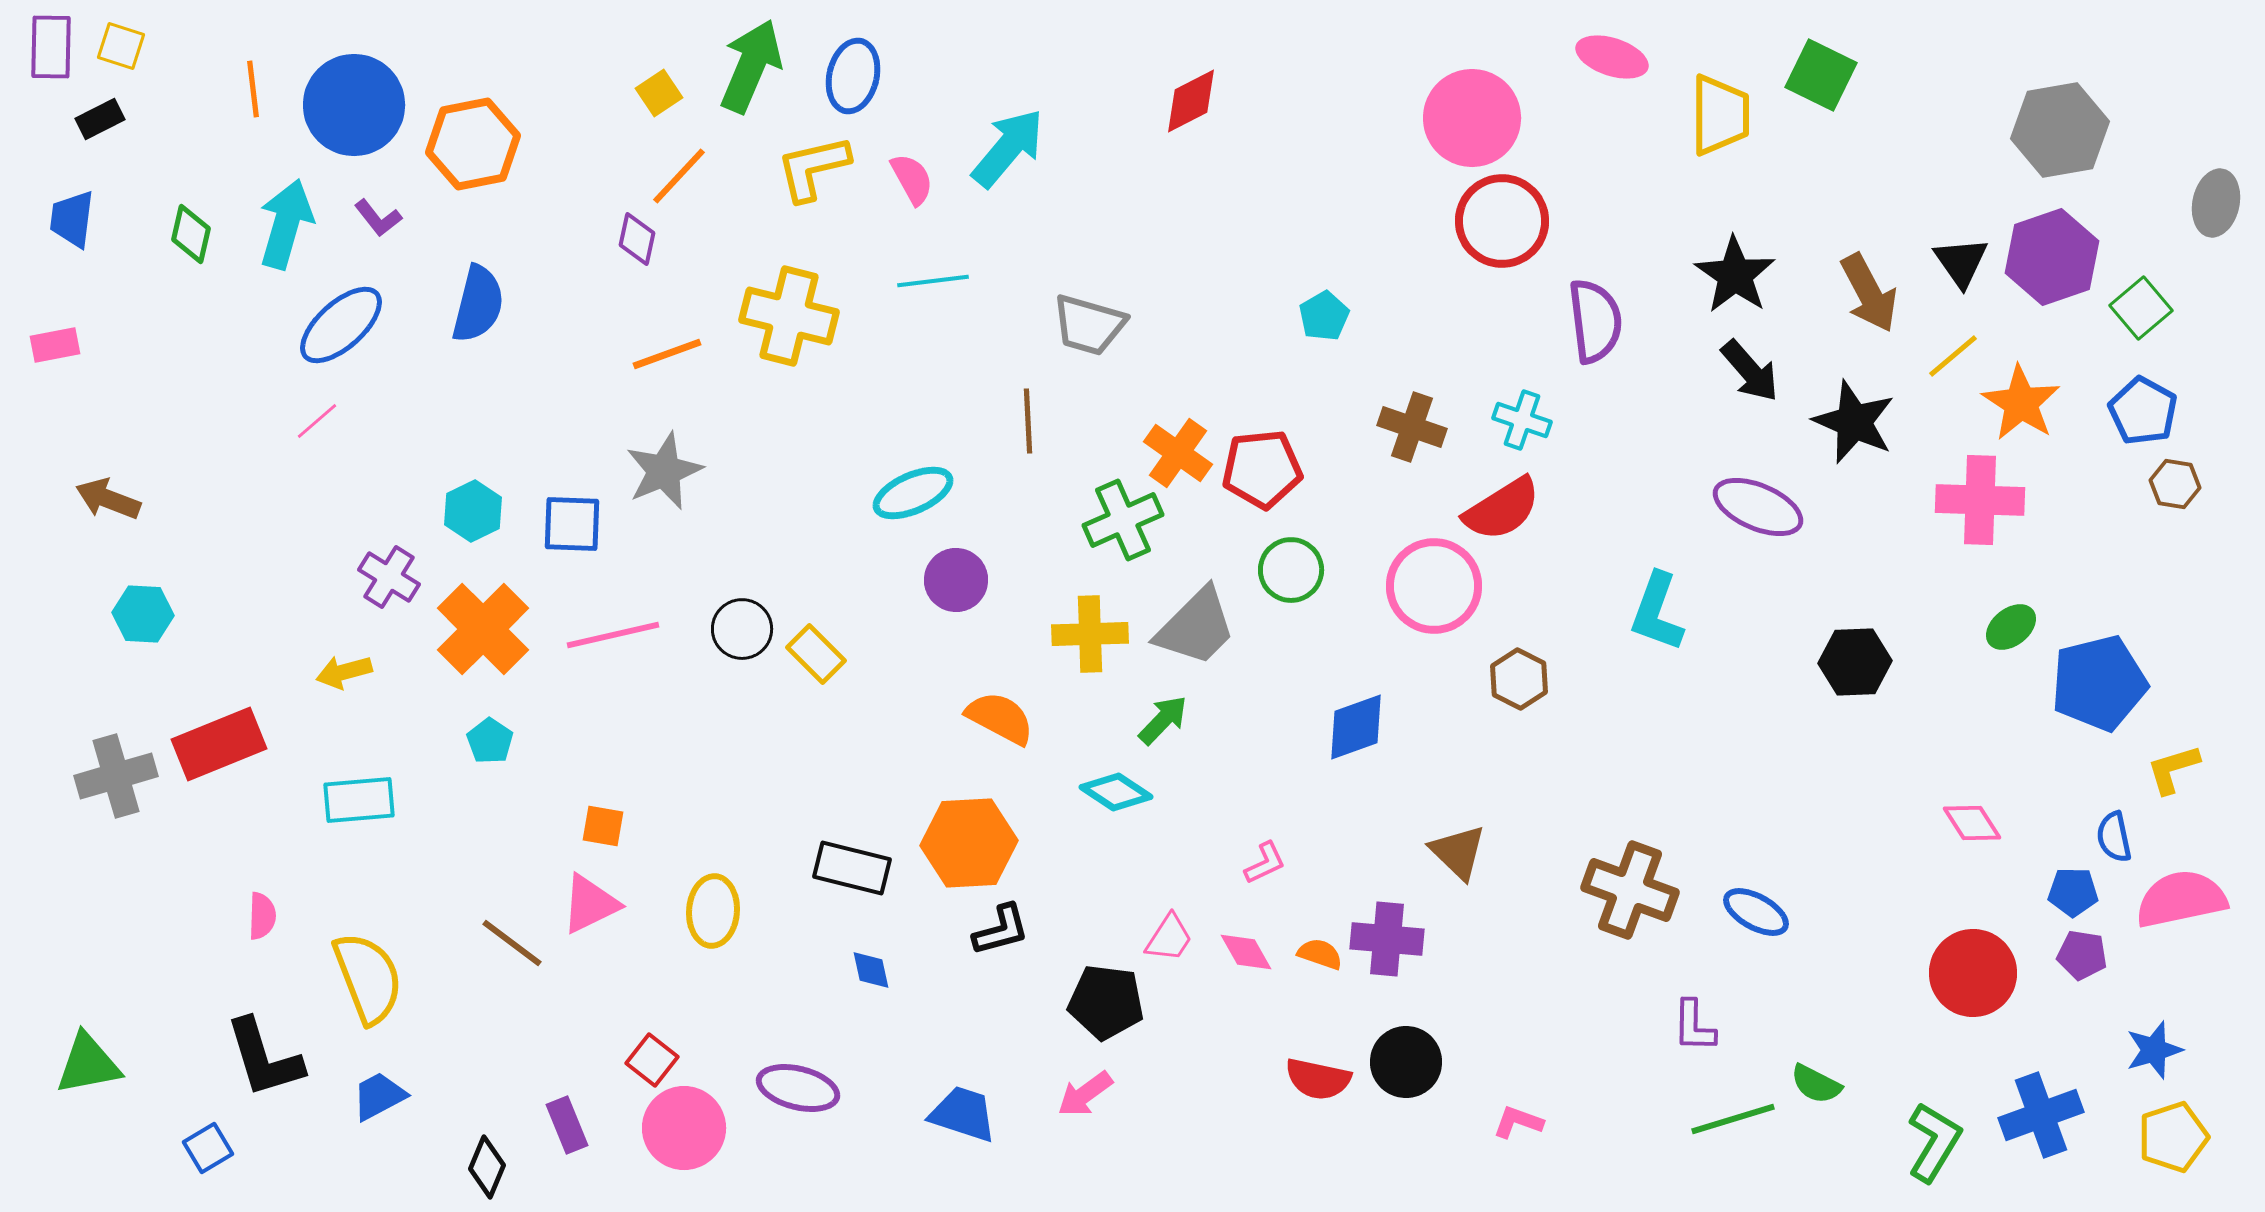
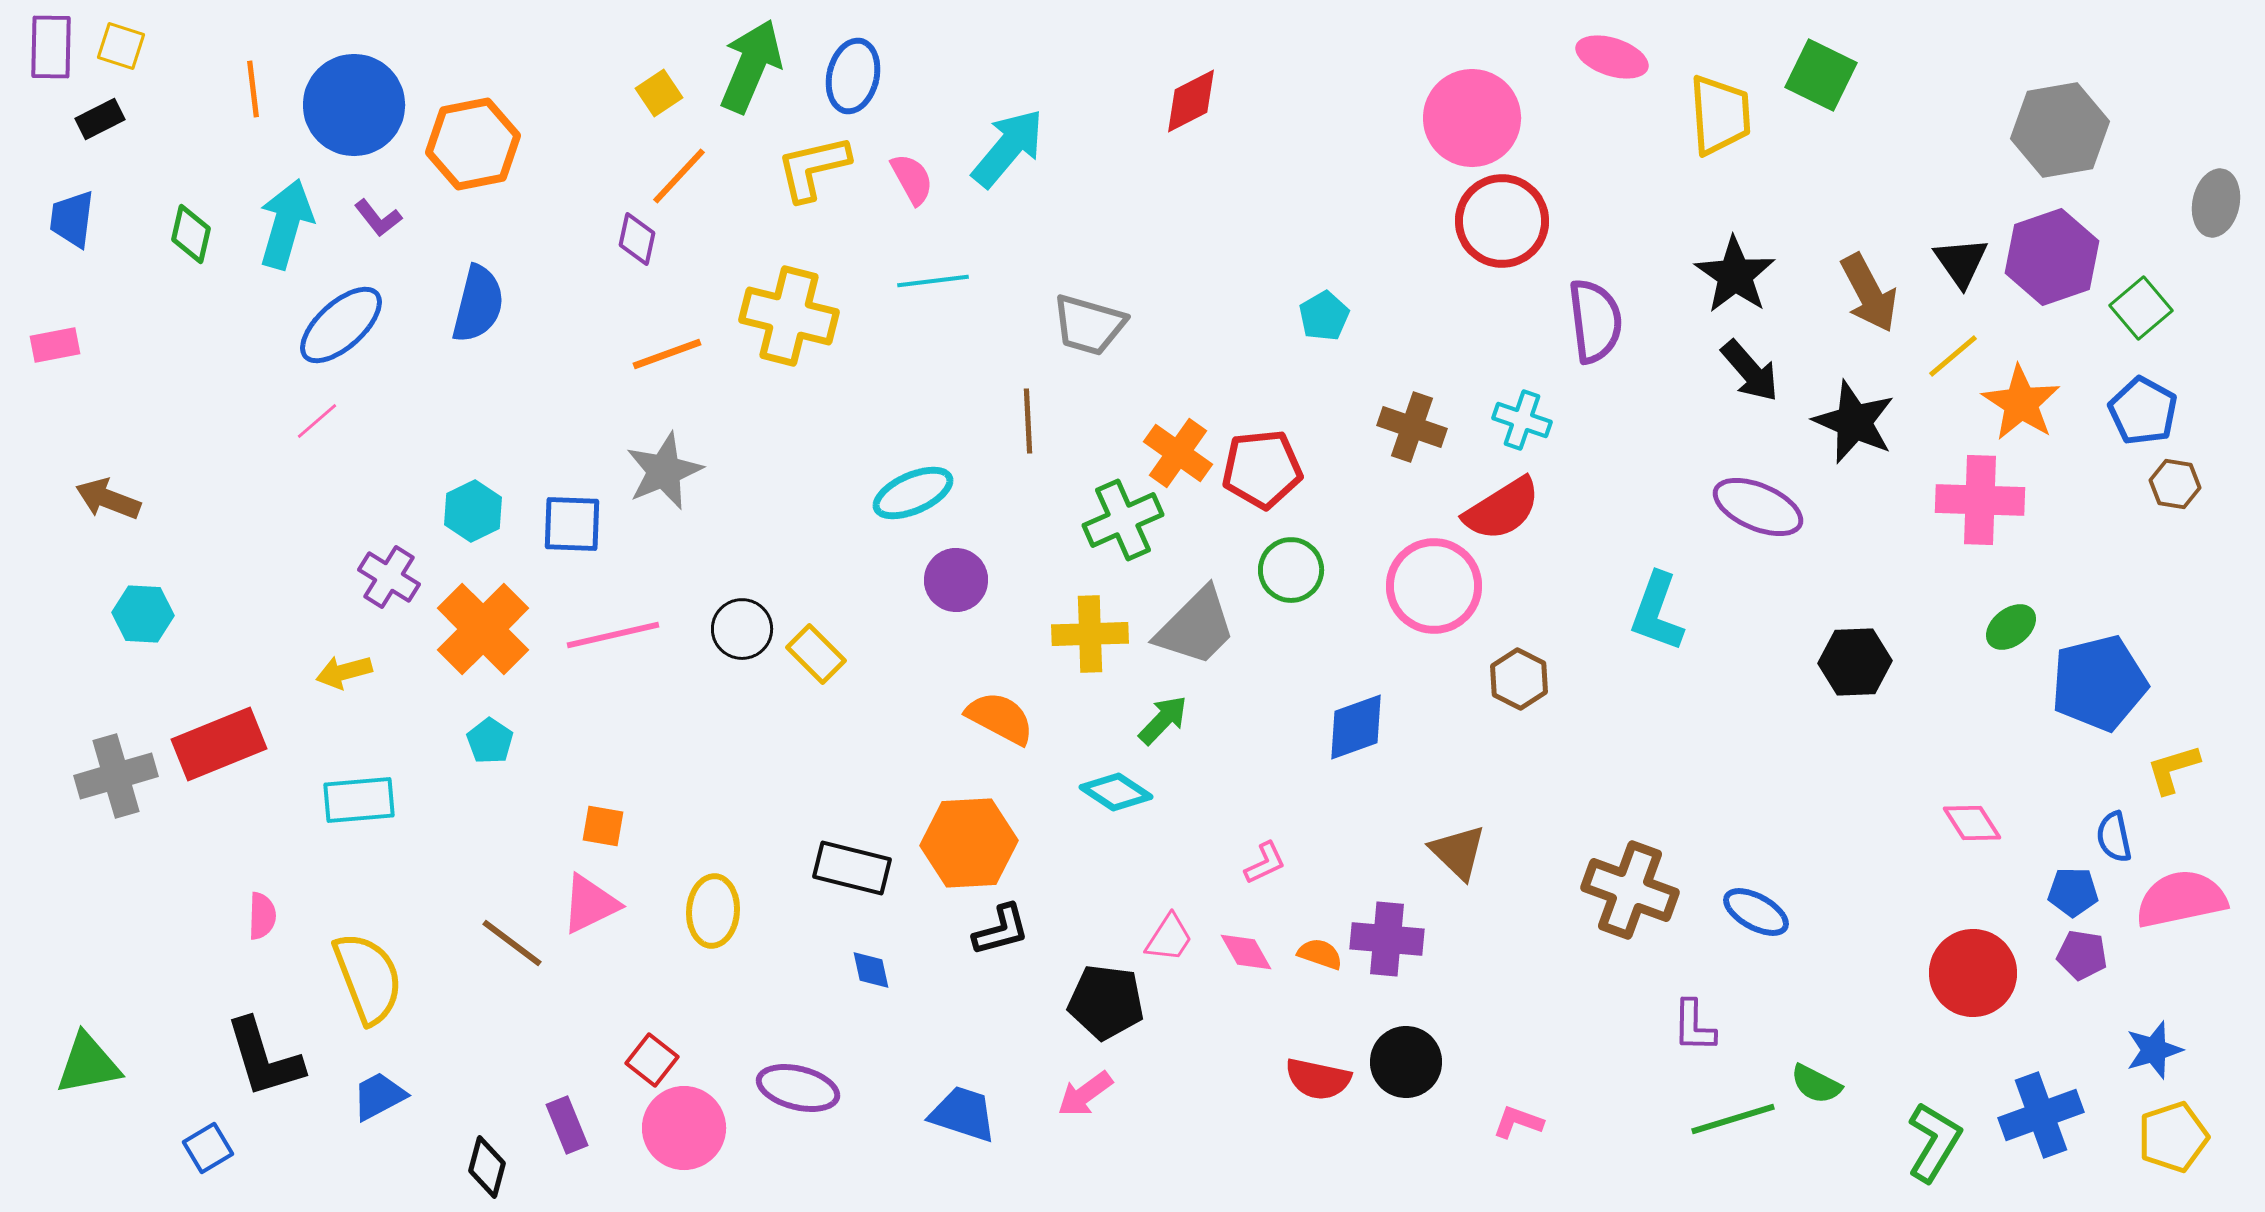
yellow trapezoid at (1720, 115): rotated 4 degrees counterclockwise
black diamond at (487, 1167): rotated 8 degrees counterclockwise
